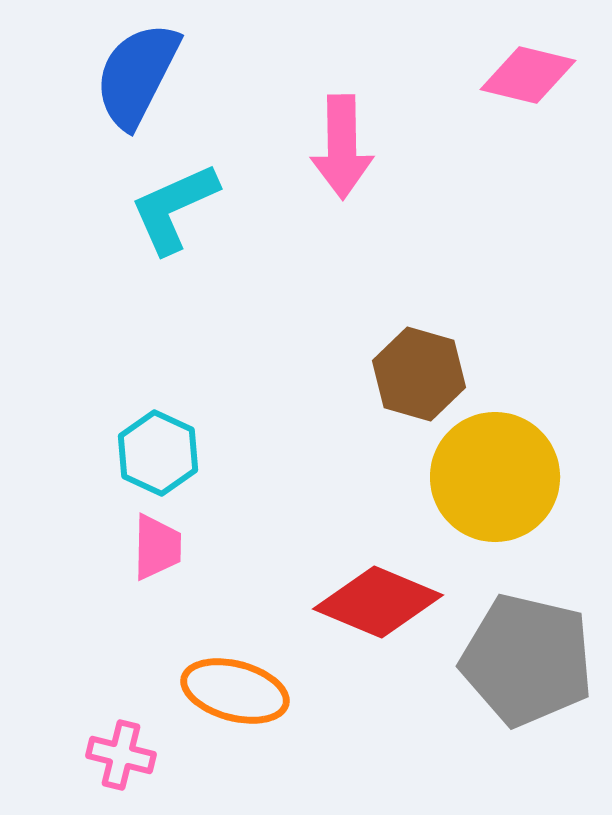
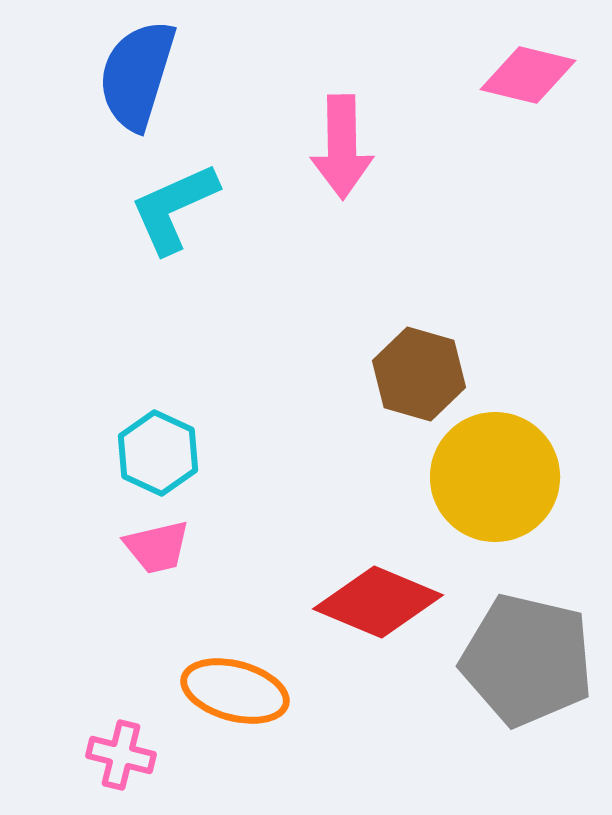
blue semicircle: rotated 10 degrees counterclockwise
pink trapezoid: rotated 76 degrees clockwise
